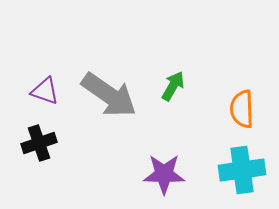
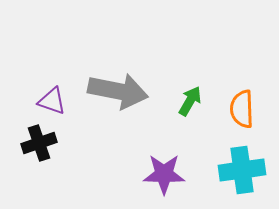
green arrow: moved 17 px right, 15 px down
purple triangle: moved 7 px right, 10 px down
gray arrow: moved 9 px right, 4 px up; rotated 24 degrees counterclockwise
